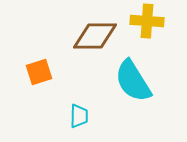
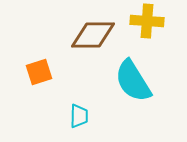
brown diamond: moved 2 px left, 1 px up
